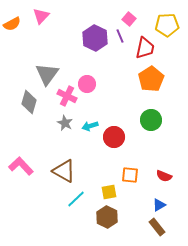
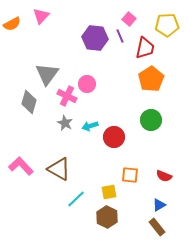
purple hexagon: rotated 20 degrees counterclockwise
brown triangle: moved 5 px left, 2 px up
